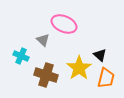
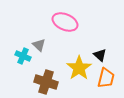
pink ellipse: moved 1 px right, 2 px up
gray triangle: moved 4 px left, 5 px down
cyan cross: moved 2 px right
brown cross: moved 7 px down
